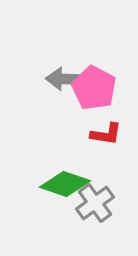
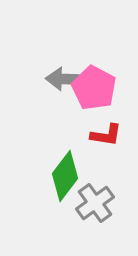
red L-shape: moved 1 px down
green diamond: moved 8 px up; rotated 72 degrees counterclockwise
